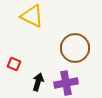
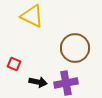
black arrow: rotated 84 degrees clockwise
